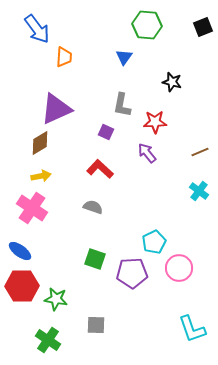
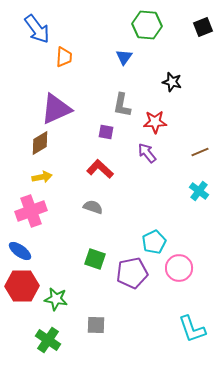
purple square: rotated 14 degrees counterclockwise
yellow arrow: moved 1 px right, 1 px down
pink cross: moved 1 px left, 3 px down; rotated 36 degrees clockwise
purple pentagon: rotated 8 degrees counterclockwise
